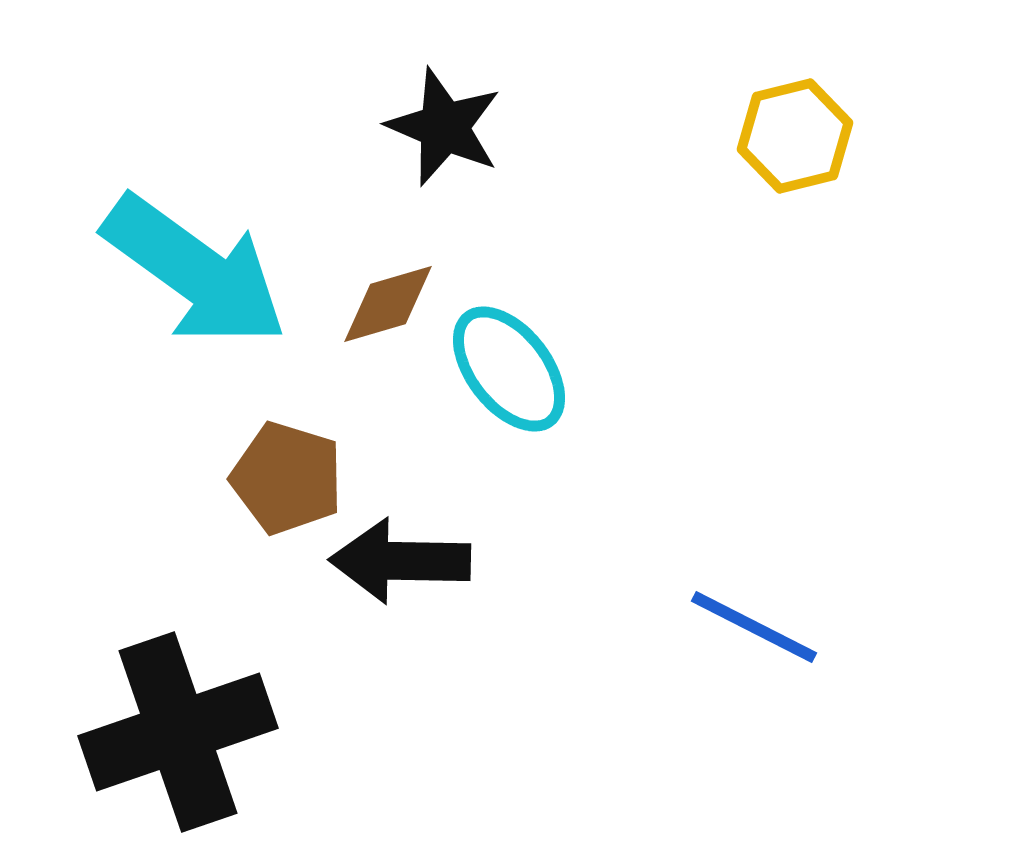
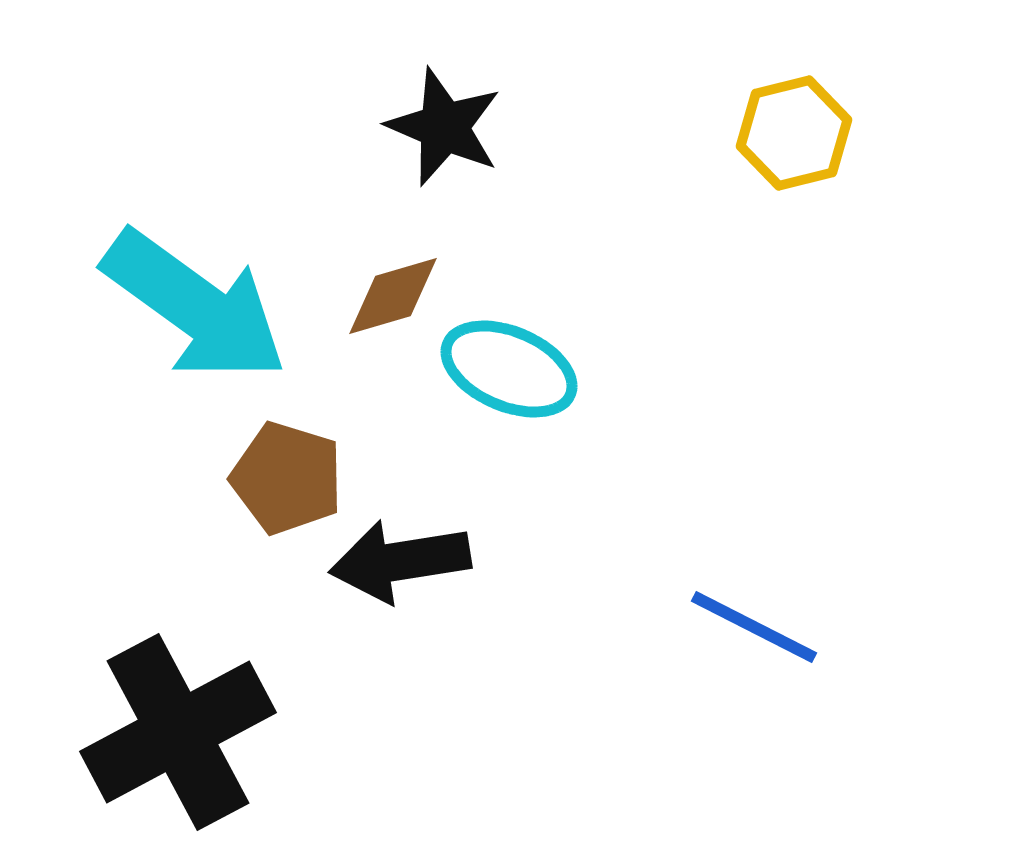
yellow hexagon: moved 1 px left, 3 px up
cyan arrow: moved 35 px down
brown diamond: moved 5 px right, 8 px up
cyan ellipse: rotated 29 degrees counterclockwise
black arrow: rotated 10 degrees counterclockwise
black cross: rotated 9 degrees counterclockwise
